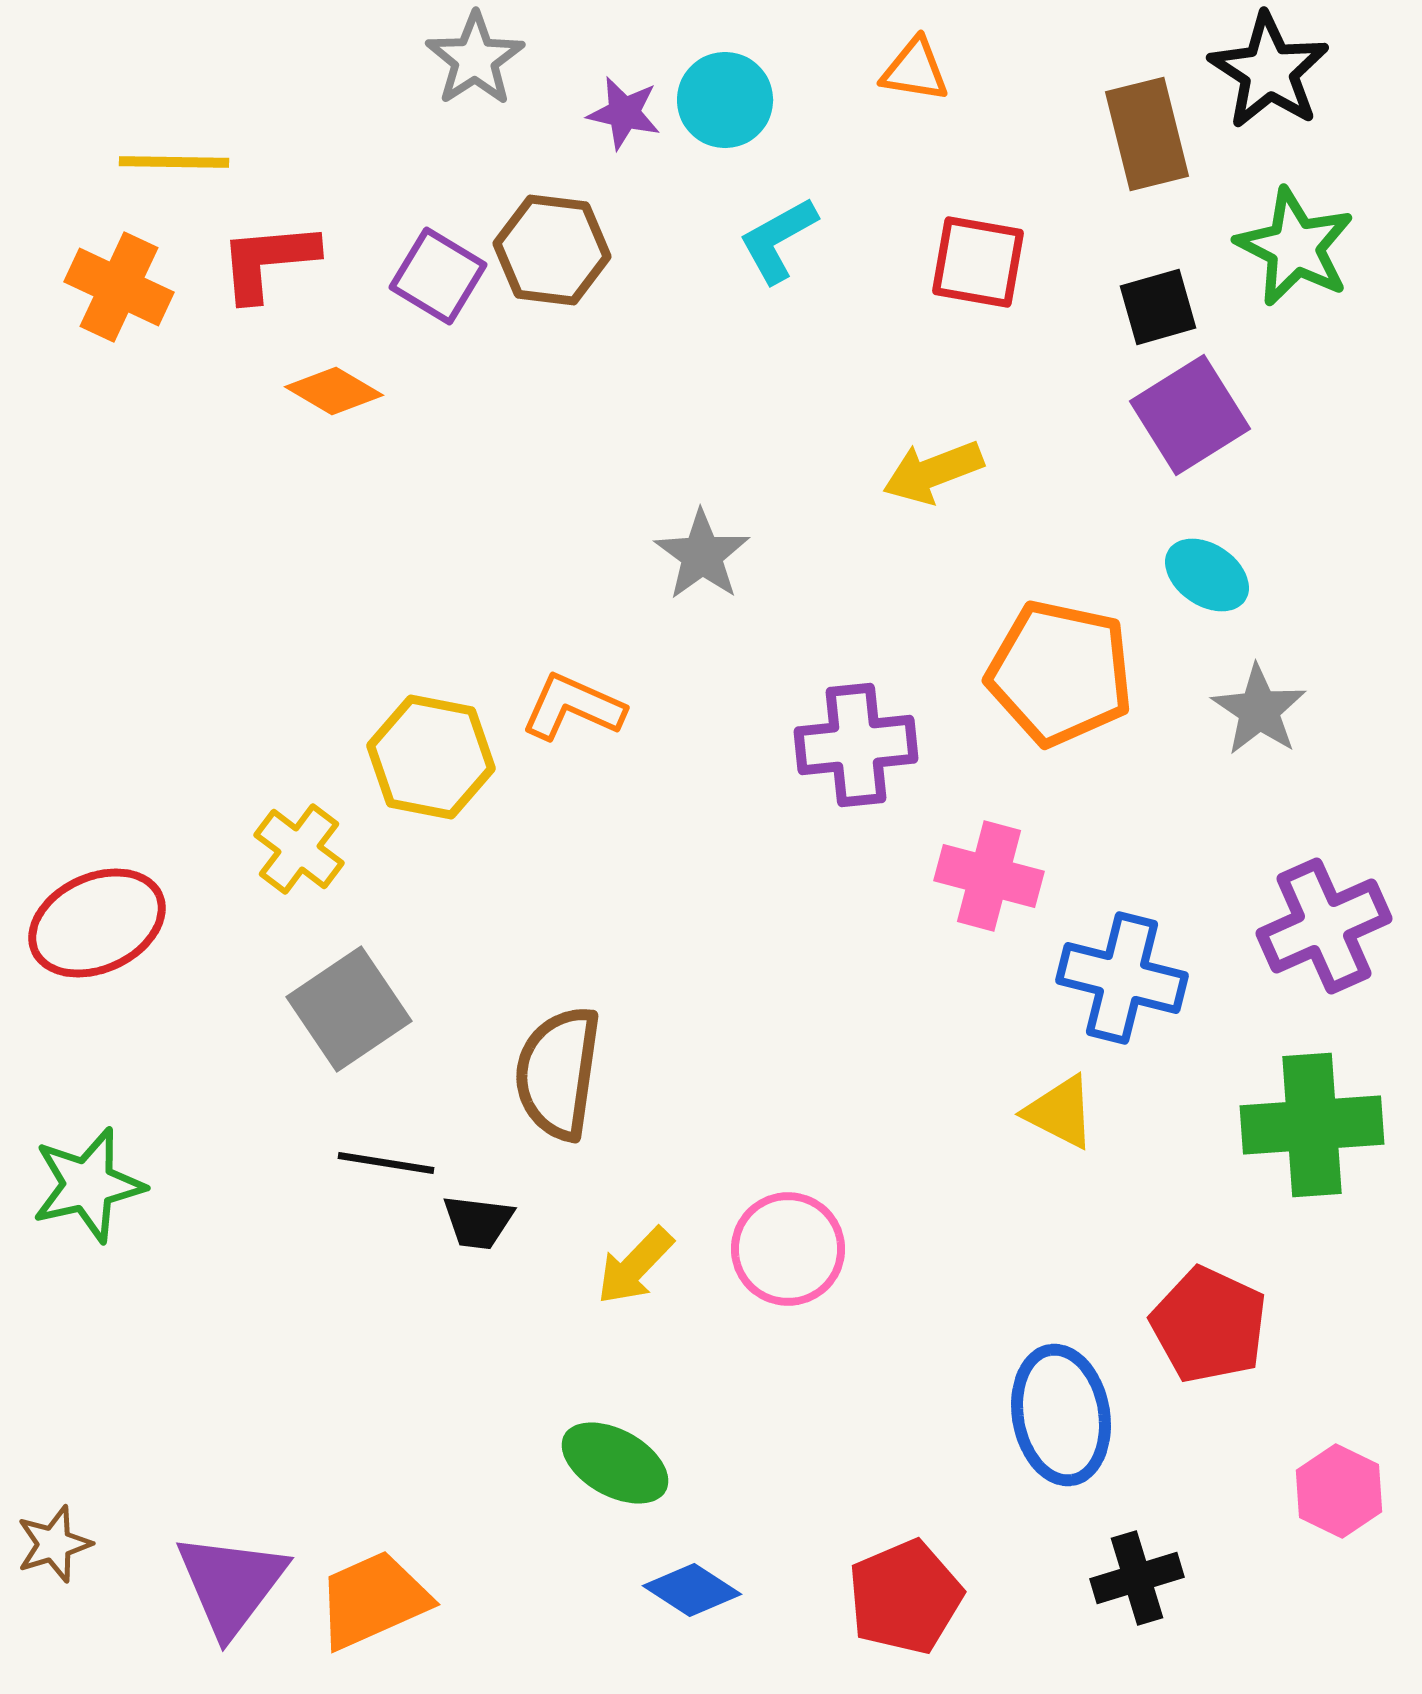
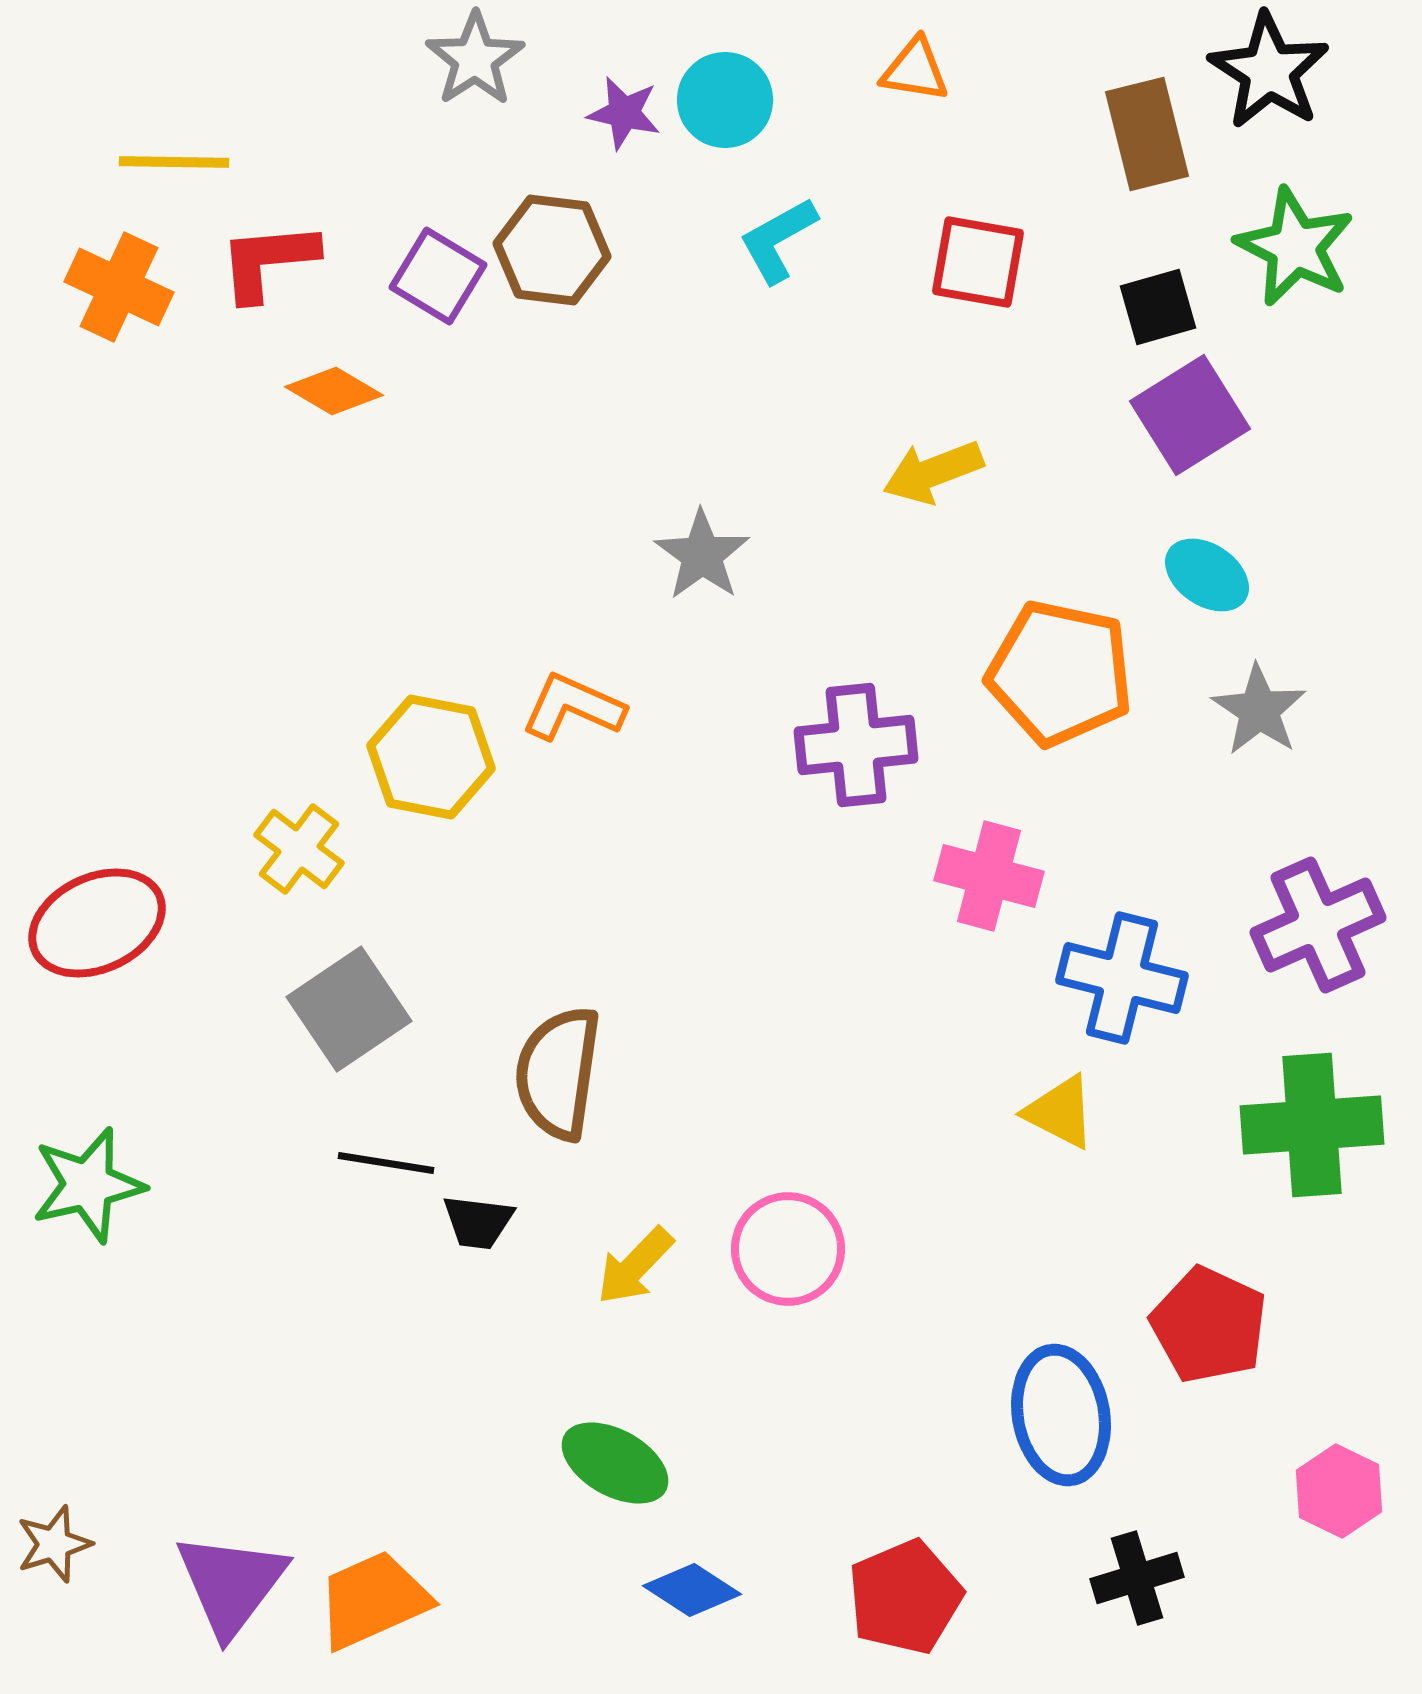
purple cross at (1324, 926): moved 6 px left, 1 px up
